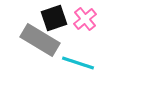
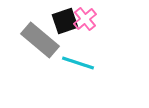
black square: moved 11 px right, 3 px down
gray rectangle: rotated 9 degrees clockwise
